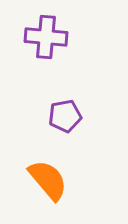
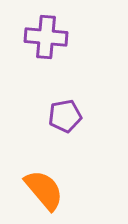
orange semicircle: moved 4 px left, 10 px down
